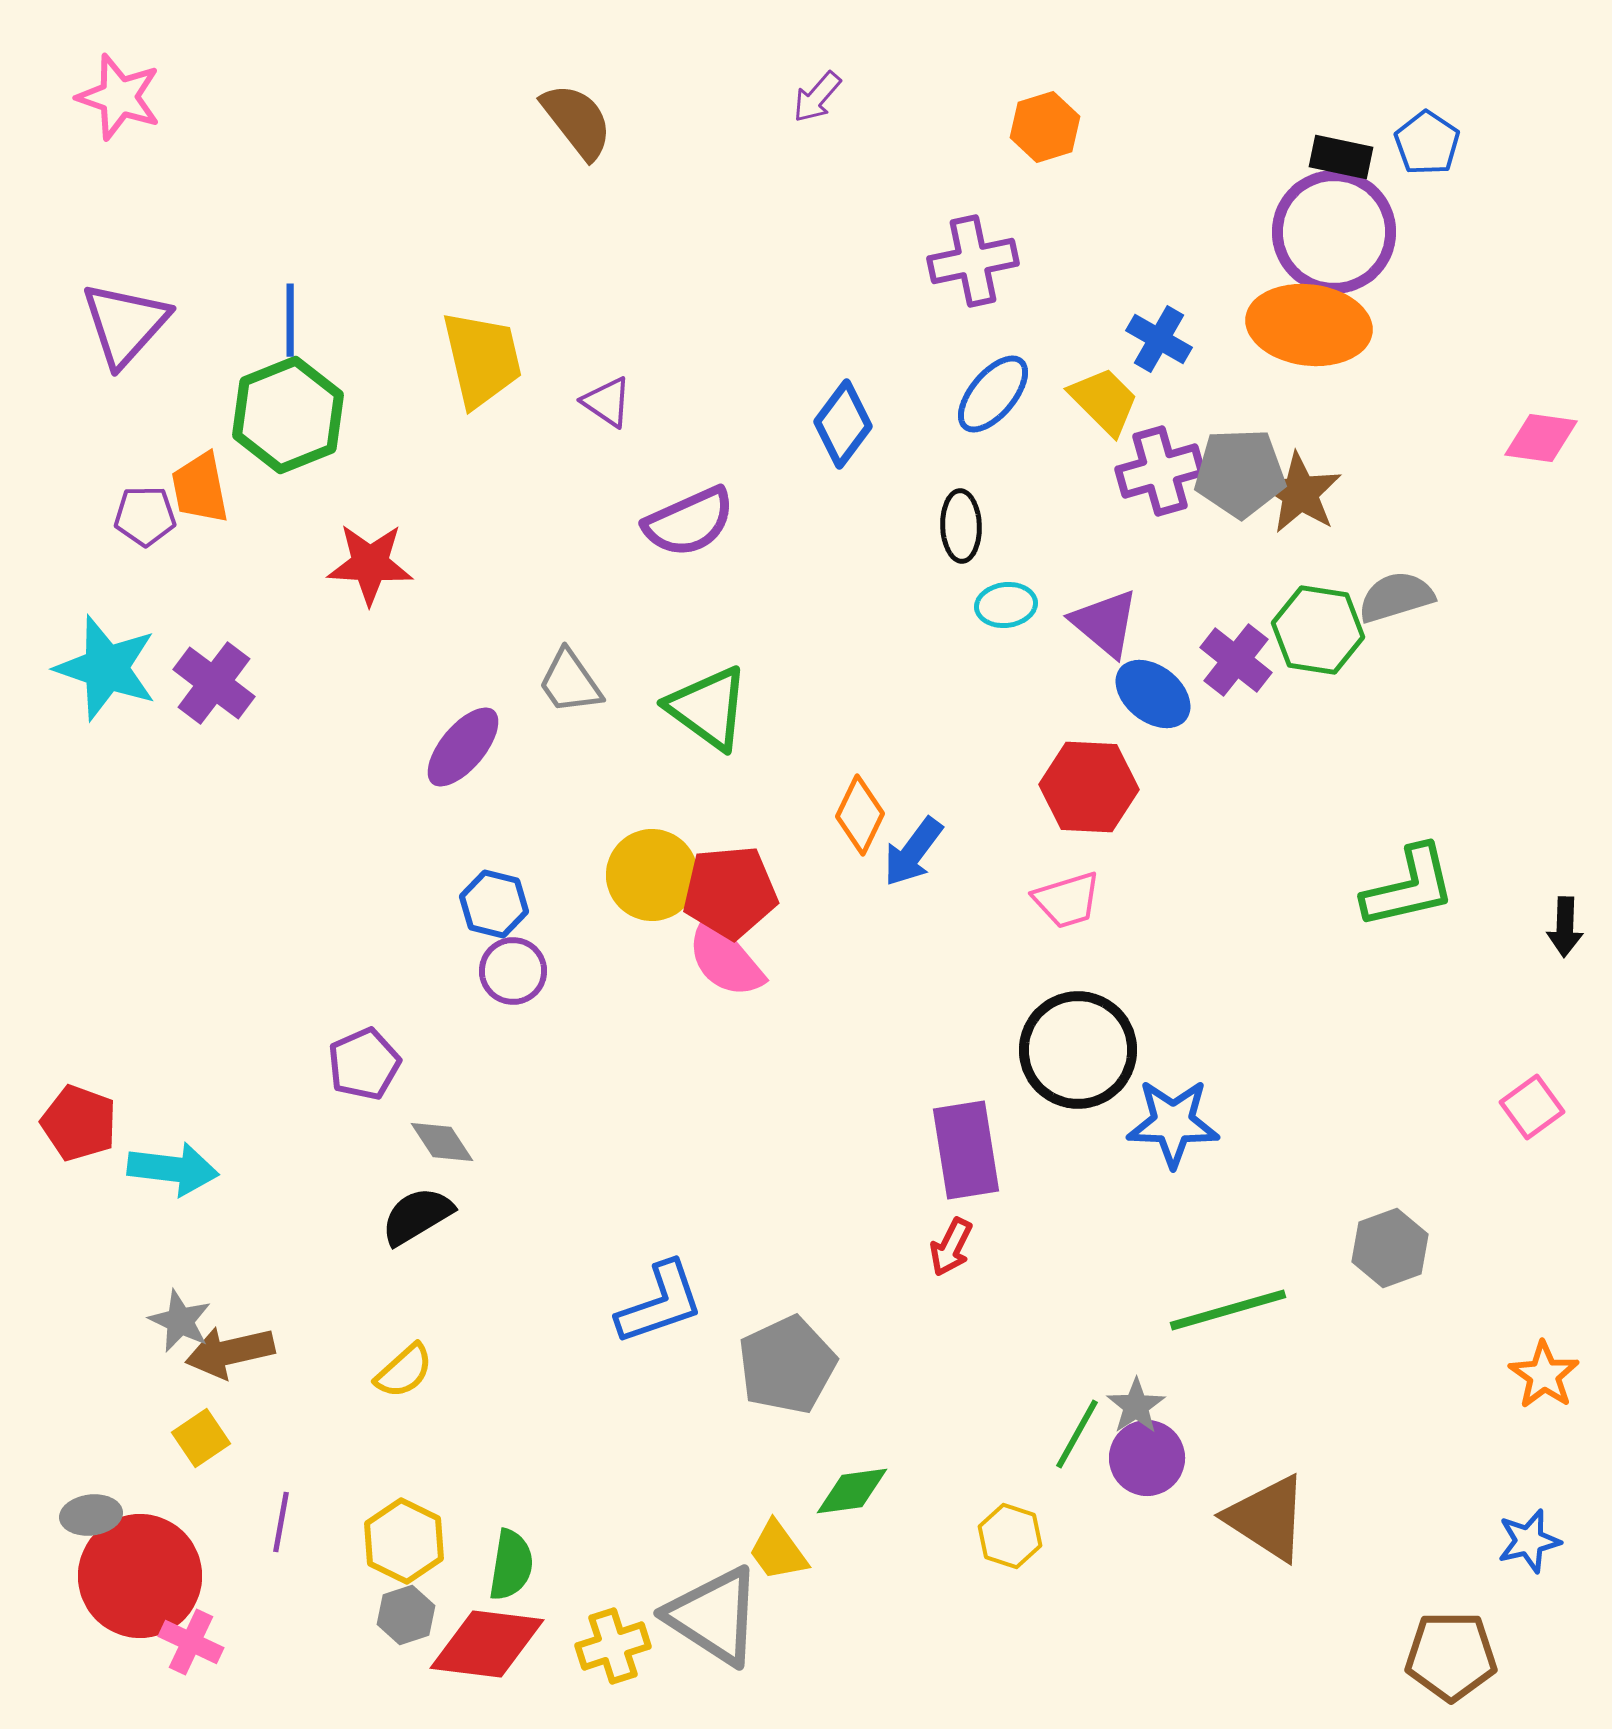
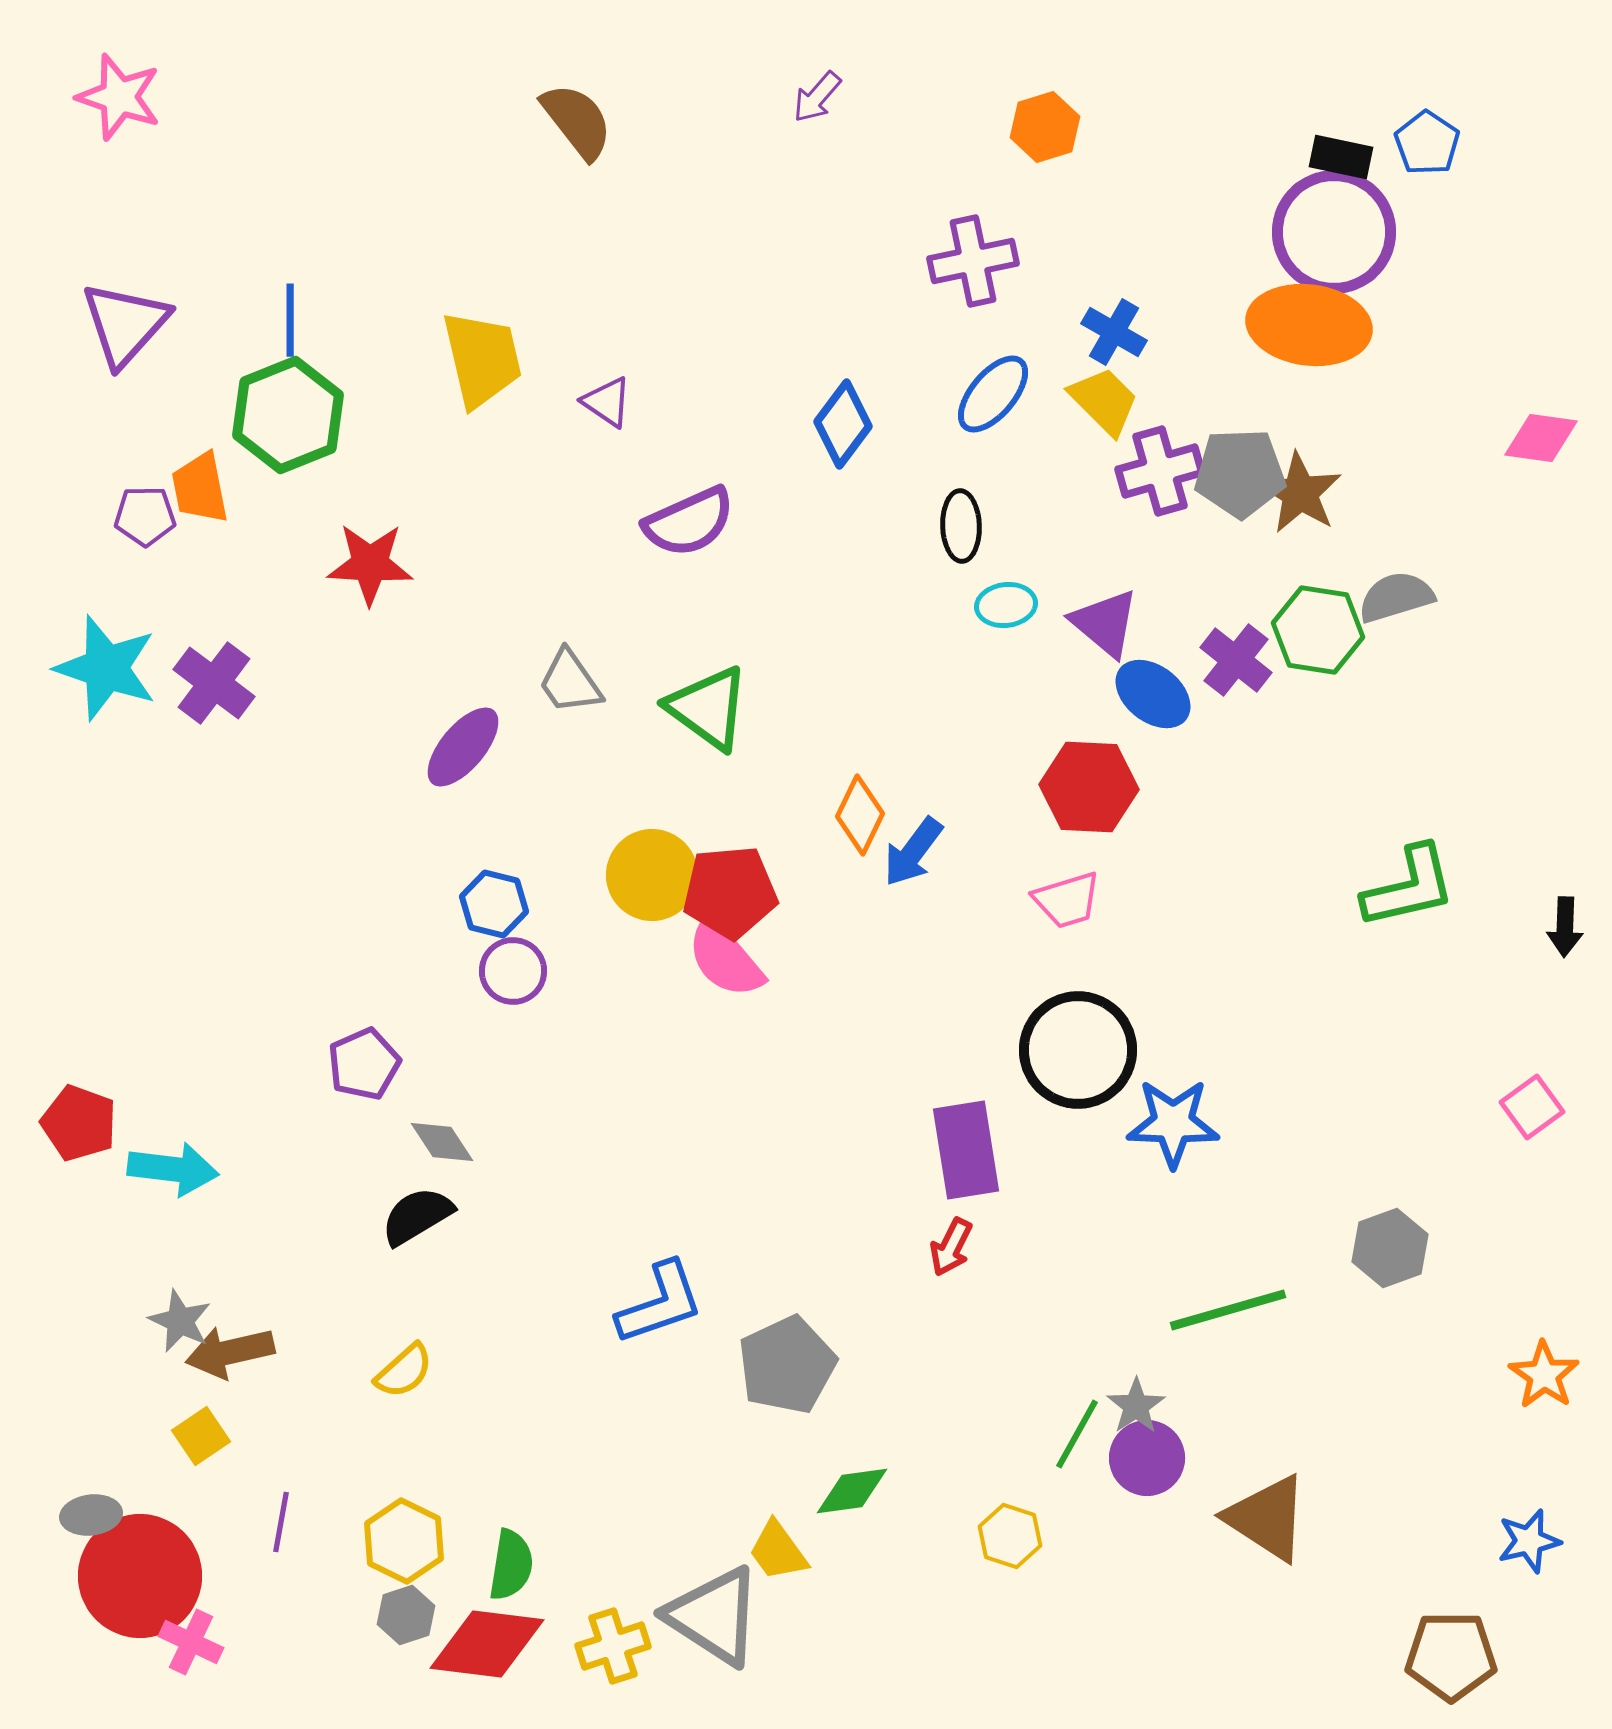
blue cross at (1159, 339): moved 45 px left, 7 px up
yellow square at (201, 1438): moved 2 px up
